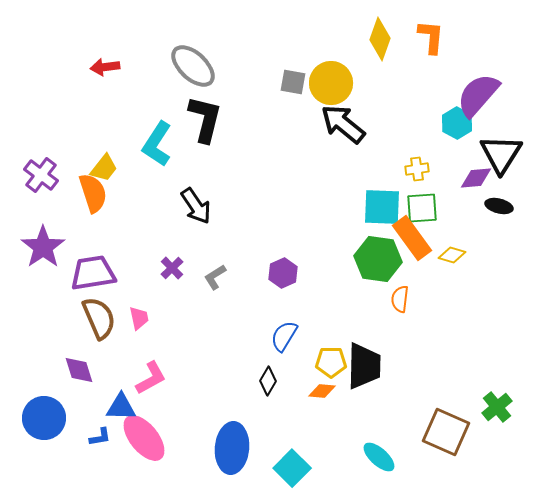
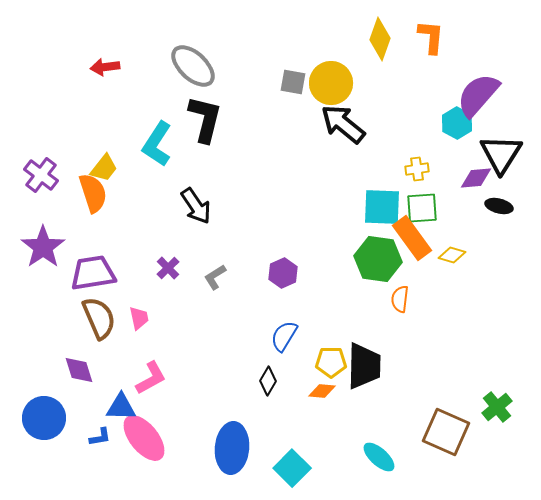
purple cross at (172, 268): moved 4 px left
